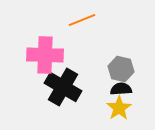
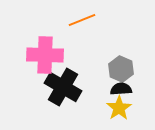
gray hexagon: rotated 10 degrees clockwise
